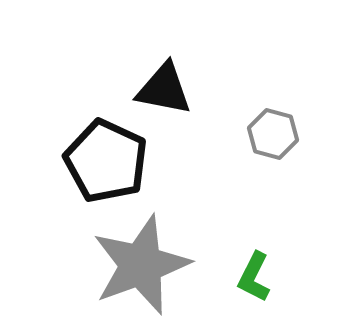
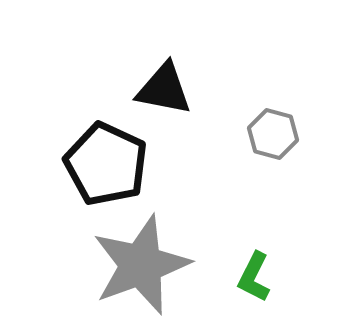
black pentagon: moved 3 px down
